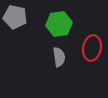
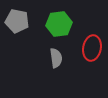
gray pentagon: moved 2 px right, 4 px down
gray semicircle: moved 3 px left, 1 px down
